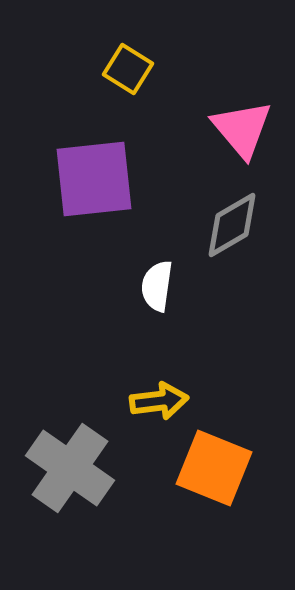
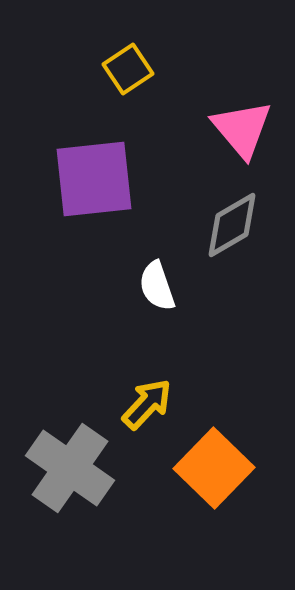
yellow square: rotated 24 degrees clockwise
white semicircle: rotated 27 degrees counterclockwise
yellow arrow: moved 12 px left, 3 px down; rotated 40 degrees counterclockwise
orange square: rotated 22 degrees clockwise
